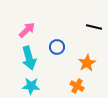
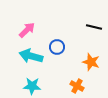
cyan arrow: moved 2 px right, 2 px up; rotated 120 degrees clockwise
orange star: moved 4 px right, 1 px up; rotated 24 degrees counterclockwise
cyan star: moved 1 px right
